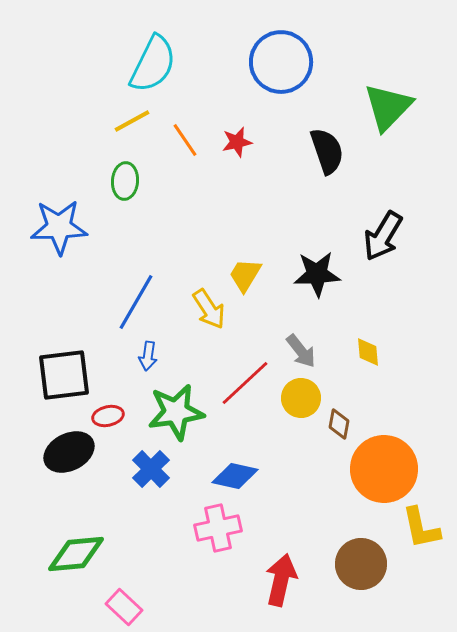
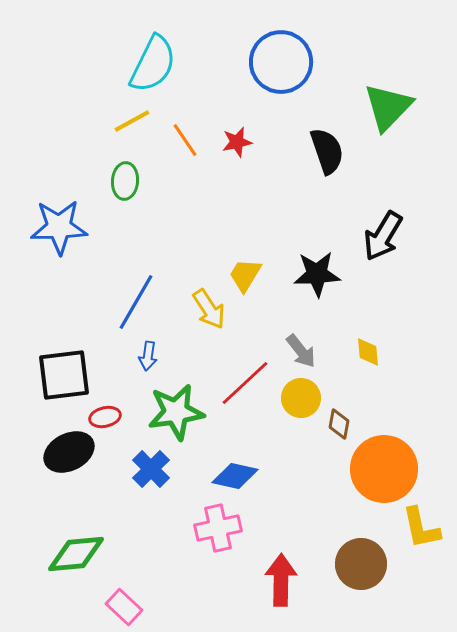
red ellipse: moved 3 px left, 1 px down
red arrow: rotated 12 degrees counterclockwise
